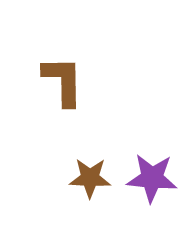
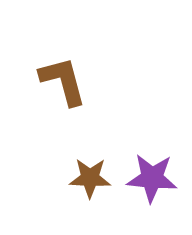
brown L-shape: rotated 14 degrees counterclockwise
